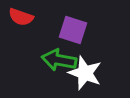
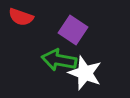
purple square: rotated 16 degrees clockwise
